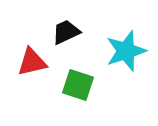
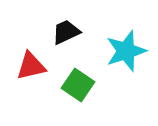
red triangle: moved 1 px left, 4 px down
green square: rotated 16 degrees clockwise
